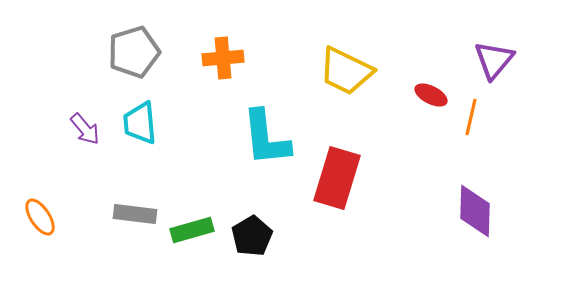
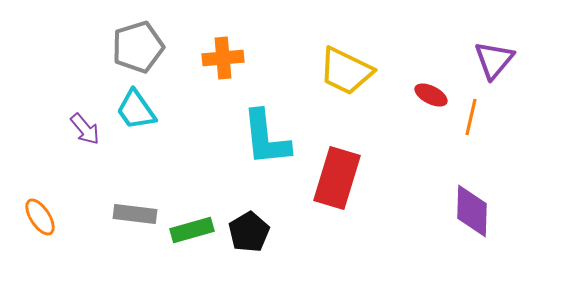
gray pentagon: moved 4 px right, 5 px up
cyan trapezoid: moved 4 px left, 13 px up; rotated 30 degrees counterclockwise
purple diamond: moved 3 px left
black pentagon: moved 3 px left, 4 px up
